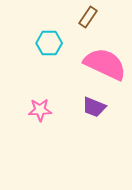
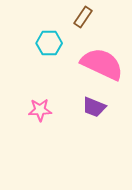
brown rectangle: moved 5 px left
pink semicircle: moved 3 px left
